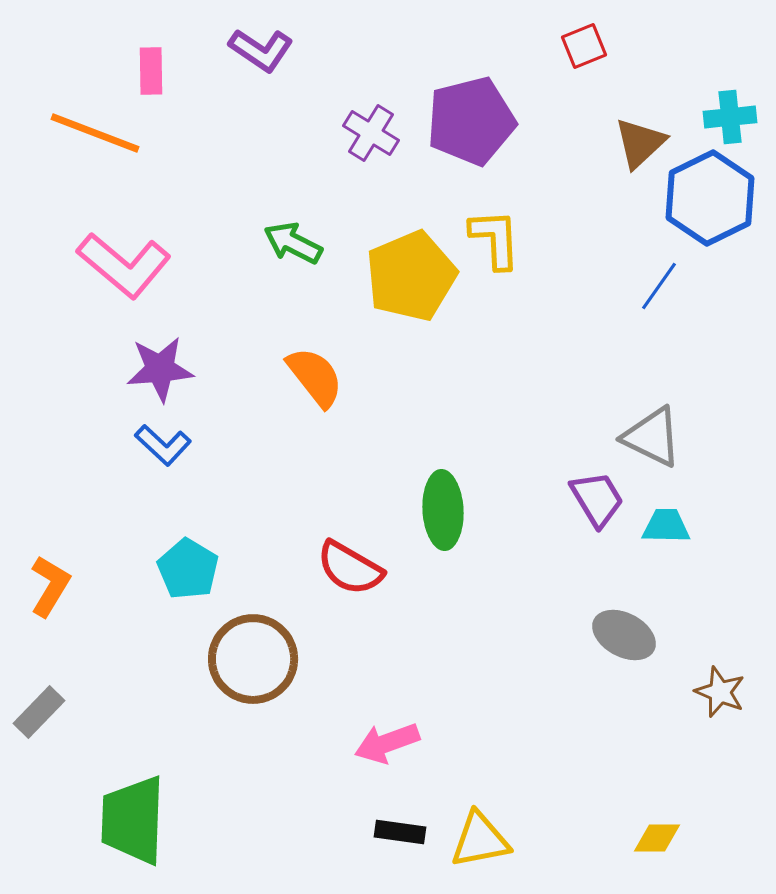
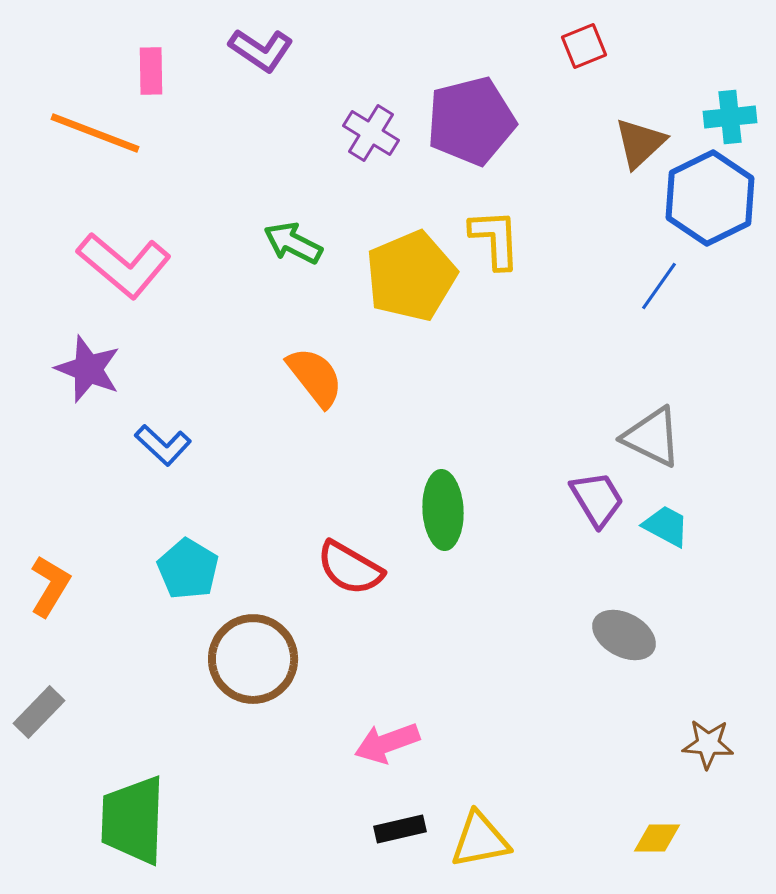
purple star: moved 72 px left; rotated 26 degrees clockwise
cyan trapezoid: rotated 27 degrees clockwise
brown star: moved 12 px left, 52 px down; rotated 18 degrees counterclockwise
black rectangle: moved 3 px up; rotated 21 degrees counterclockwise
